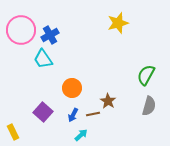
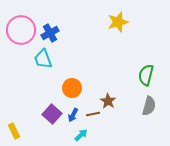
yellow star: moved 1 px up
blue cross: moved 2 px up
cyan trapezoid: rotated 15 degrees clockwise
green semicircle: rotated 15 degrees counterclockwise
purple square: moved 9 px right, 2 px down
yellow rectangle: moved 1 px right, 1 px up
